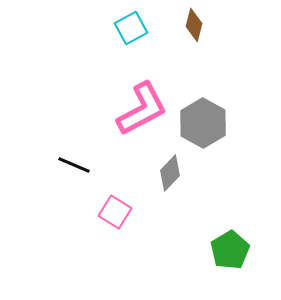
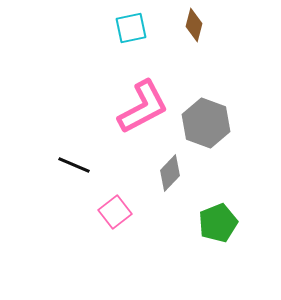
cyan square: rotated 16 degrees clockwise
pink L-shape: moved 1 px right, 2 px up
gray hexagon: moved 3 px right; rotated 9 degrees counterclockwise
pink square: rotated 20 degrees clockwise
green pentagon: moved 12 px left, 27 px up; rotated 9 degrees clockwise
